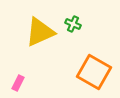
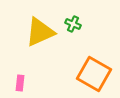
orange square: moved 2 px down
pink rectangle: moved 2 px right; rotated 21 degrees counterclockwise
